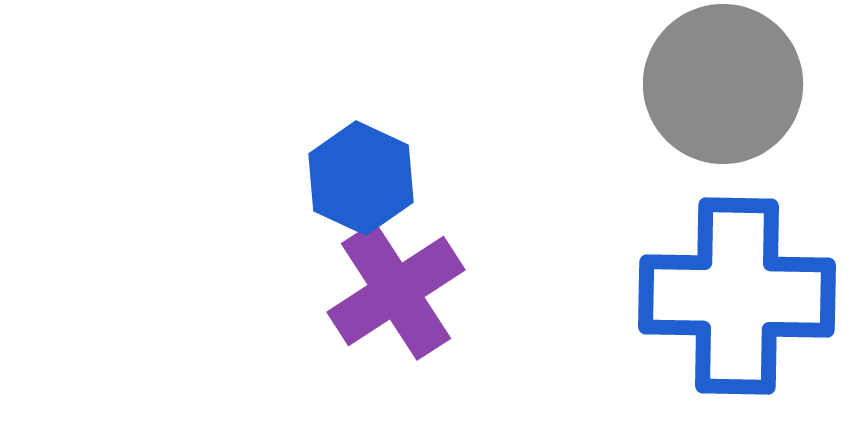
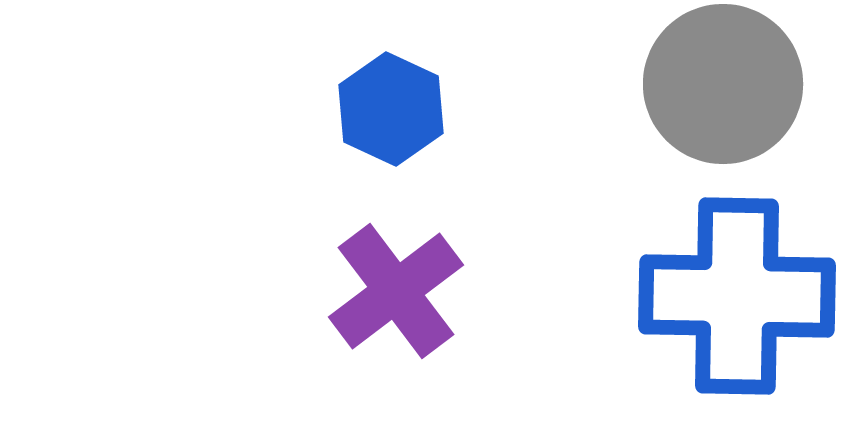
blue hexagon: moved 30 px right, 69 px up
purple cross: rotated 4 degrees counterclockwise
